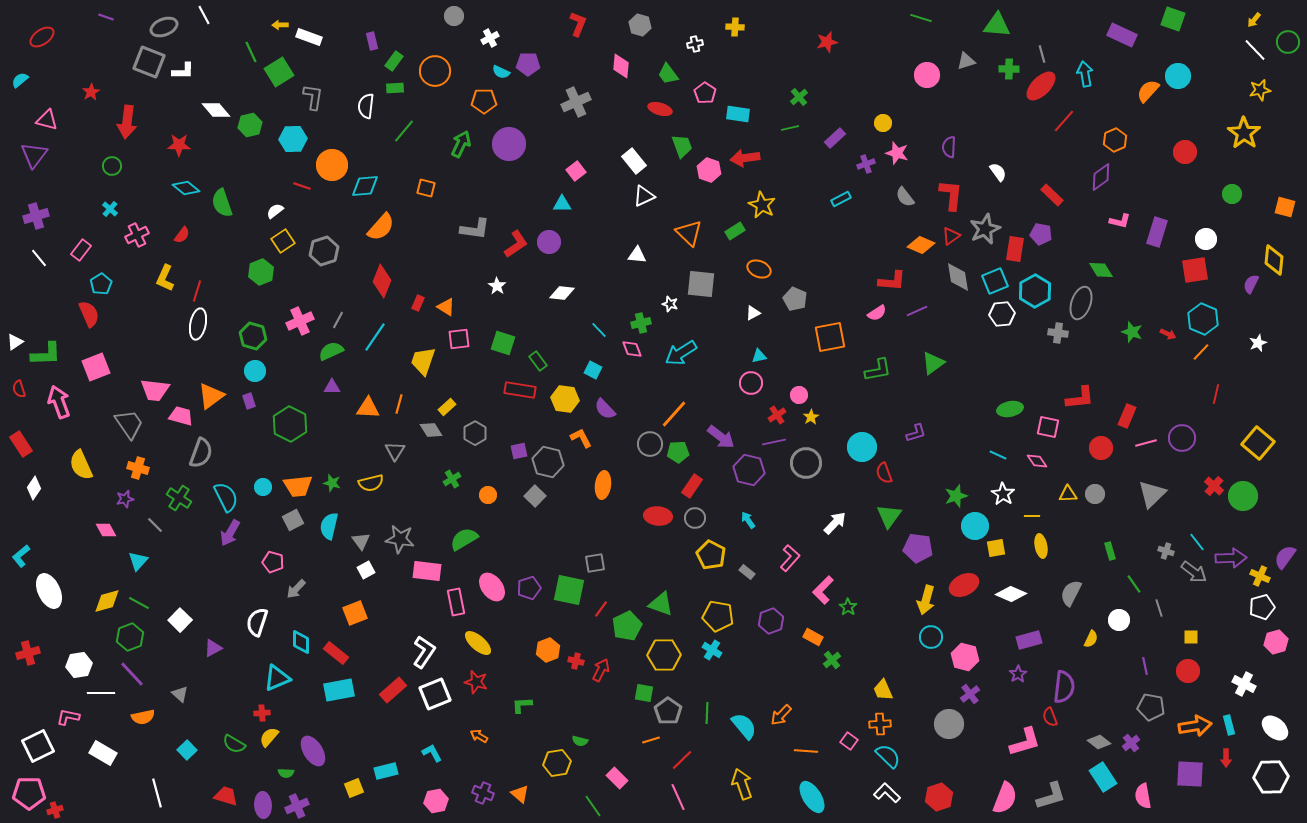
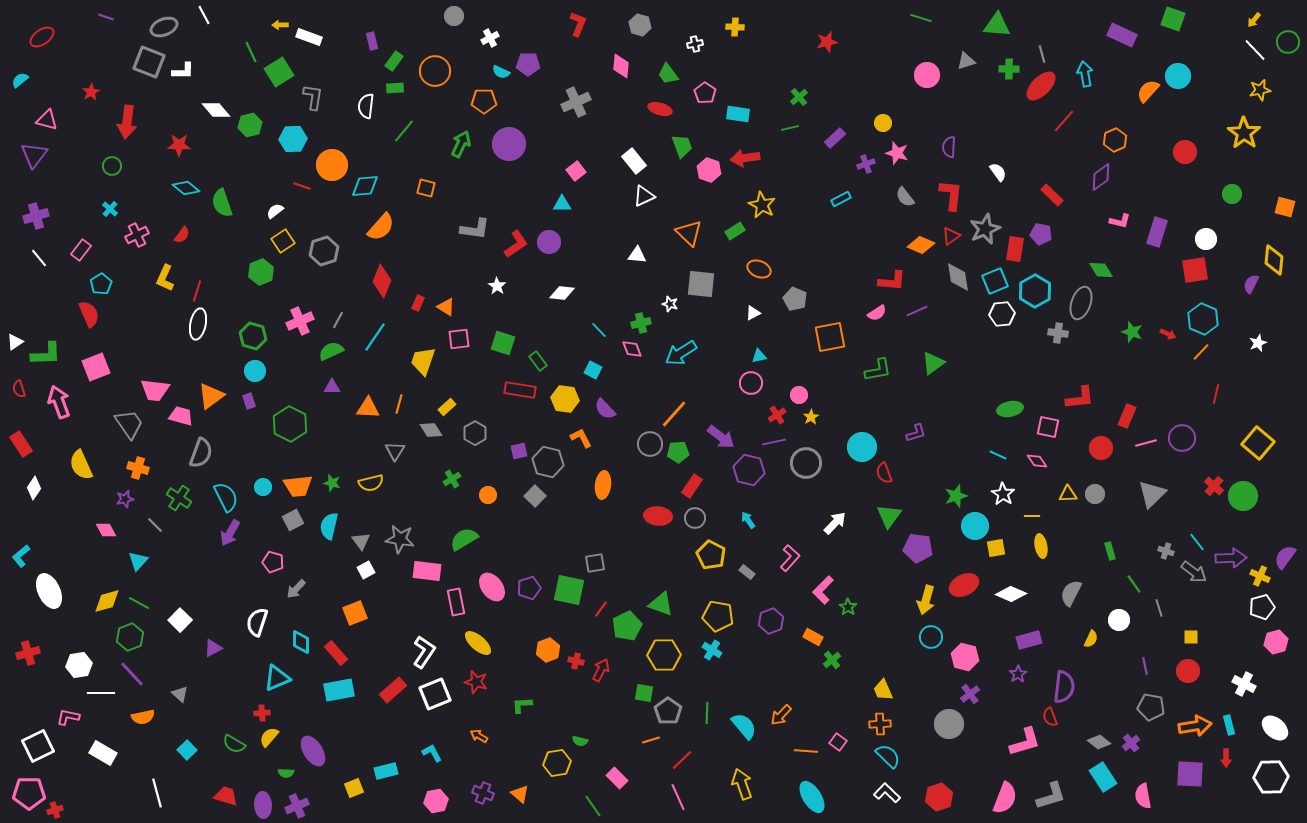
red rectangle at (336, 653): rotated 10 degrees clockwise
pink square at (849, 741): moved 11 px left, 1 px down
